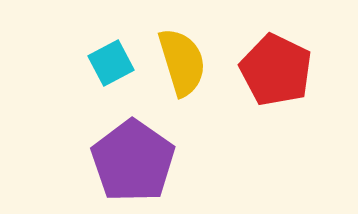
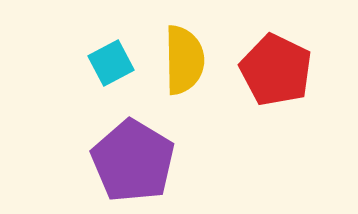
yellow semicircle: moved 2 px right, 2 px up; rotated 16 degrees clockwise
purple pentagon: rotated 4 degrees counterclockwise
